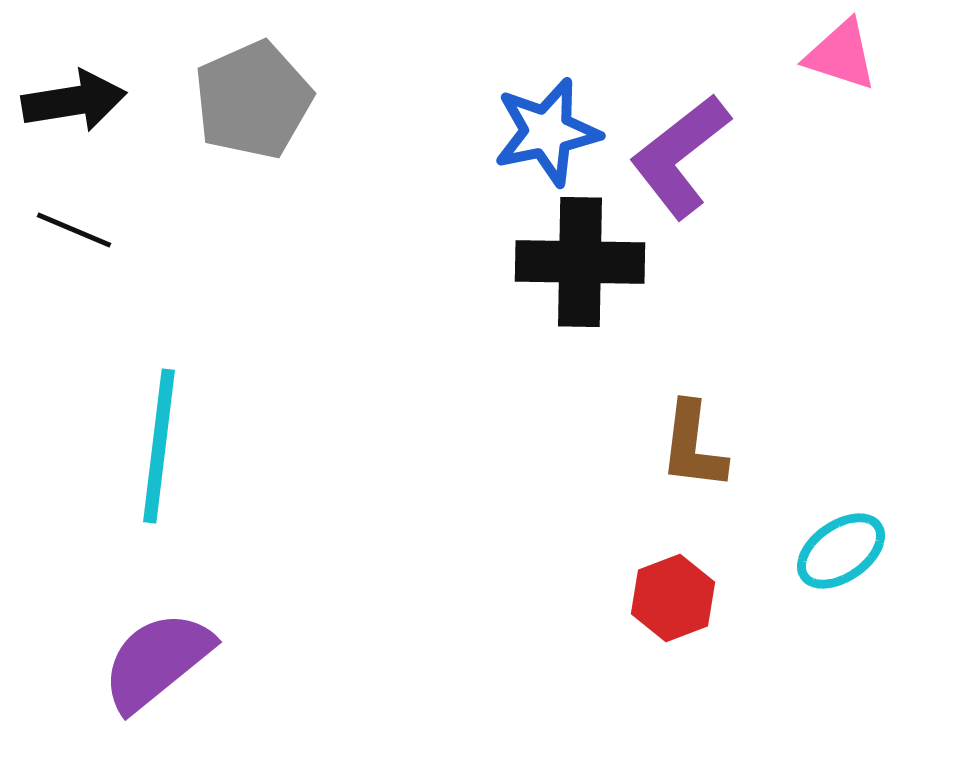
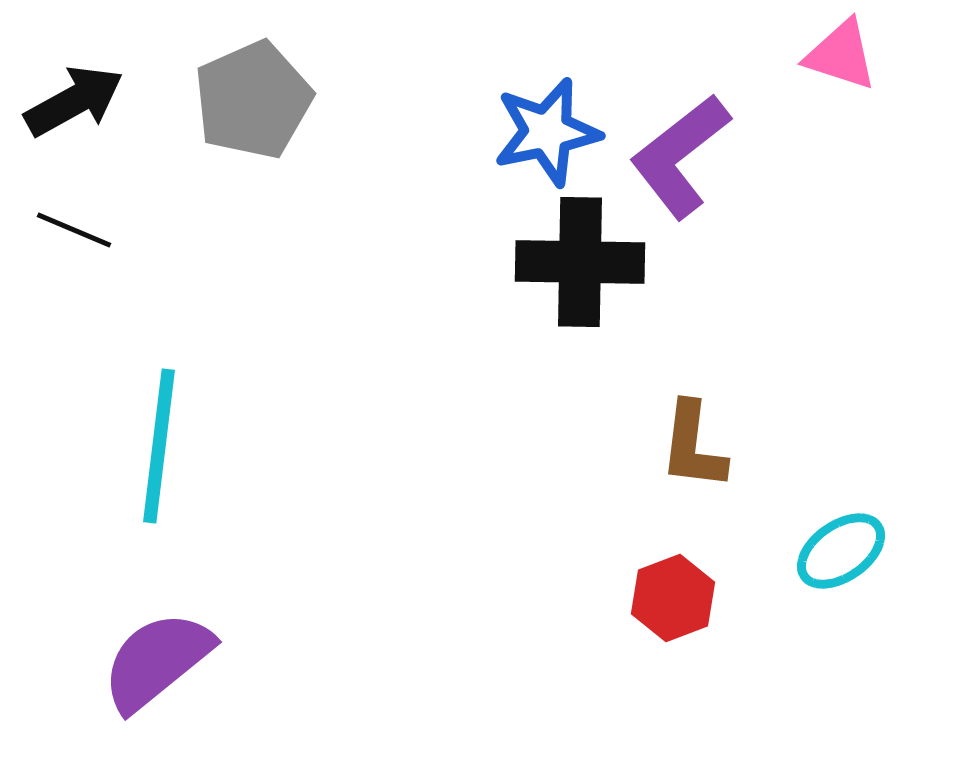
black arrow: rotated 20 degrees counterclockwise
